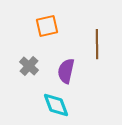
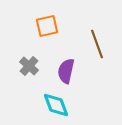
brown line: rotated 20 degrees counterclockwise
